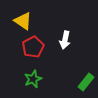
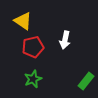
red pentagon: rotated 15 degrees clockwise
green rectangle: moved 1 px up
